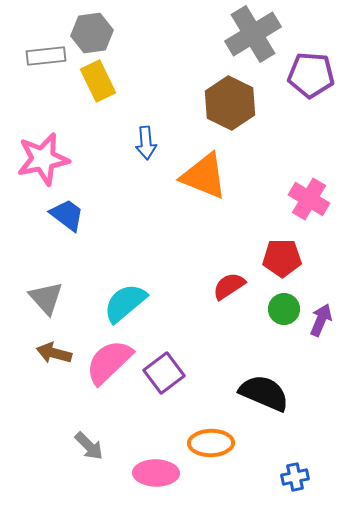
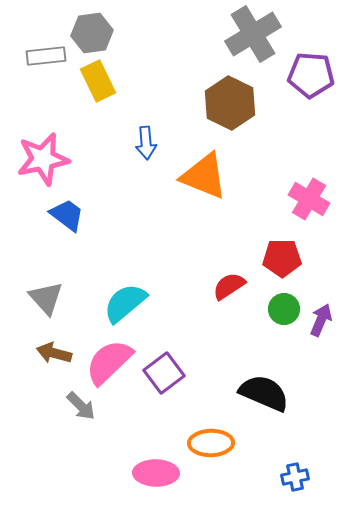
gray arrow: moved 8 px left, 40 px up
